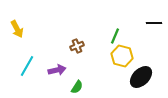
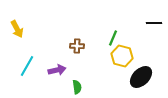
green line: moved 2 px left, 2 px down
brown cross: rotated 24 degrees clockwise
green semicircle: rotated 40 degrees counterclockwise
